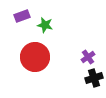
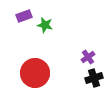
purple rectangle: moved 2 px right
red circle: moved 16 px down
